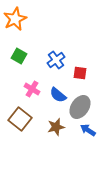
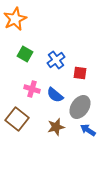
green square: moved 6 px right, 2 px up
pink cross: rotated 14 degrees counterclockwise
blue semicircle: moved 3 px left
brown square: moved 3 px left
